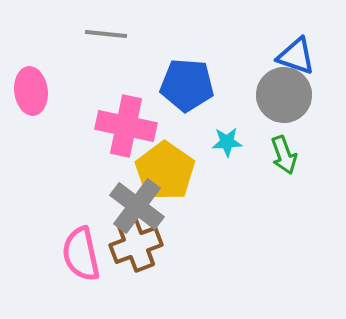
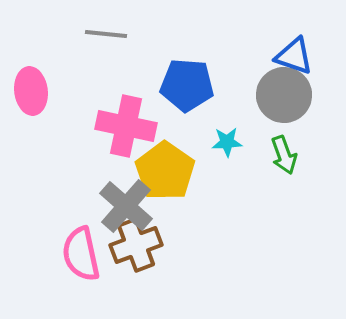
blue triangle: moved 2 px left
gray cross: moved 11 px left; rotated 4 degrees clockwise
